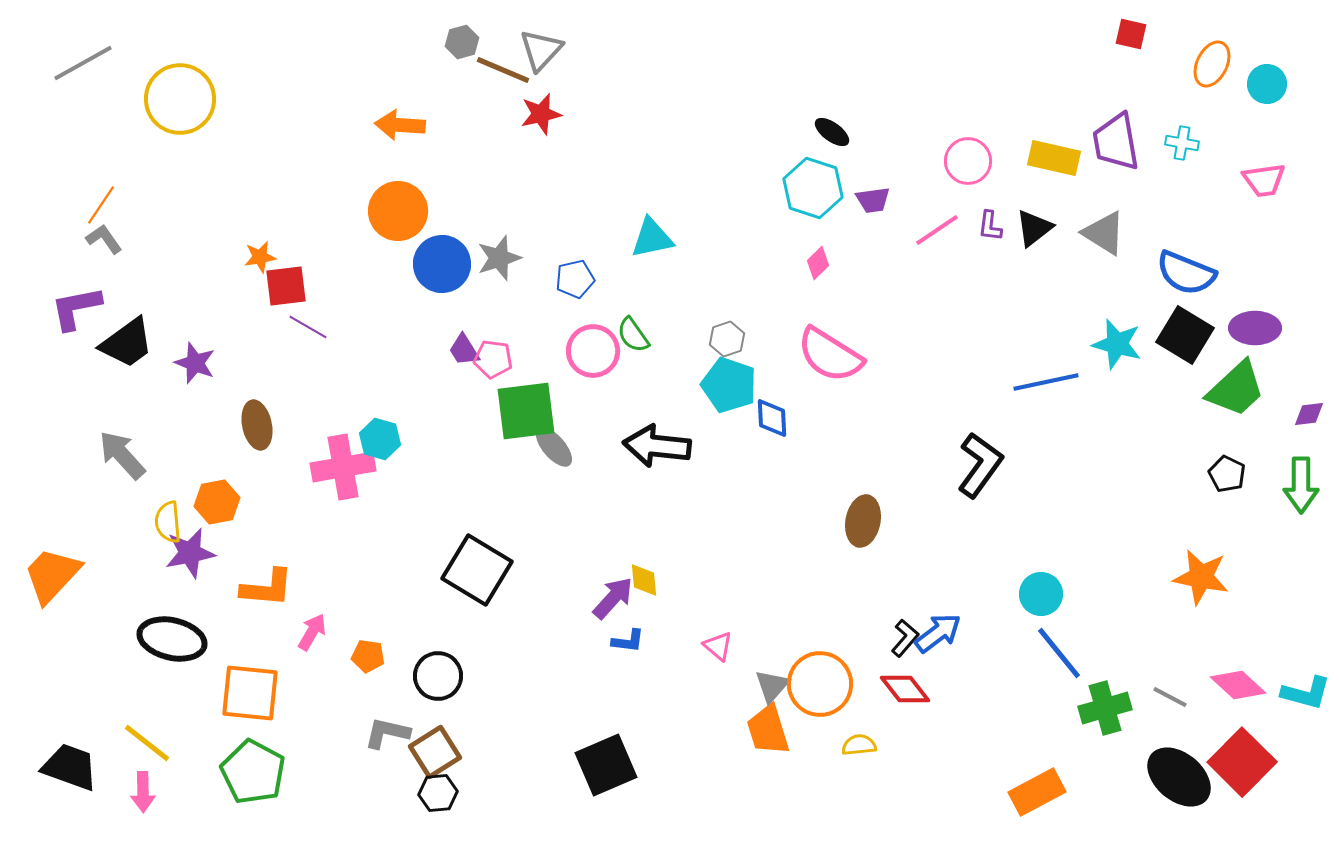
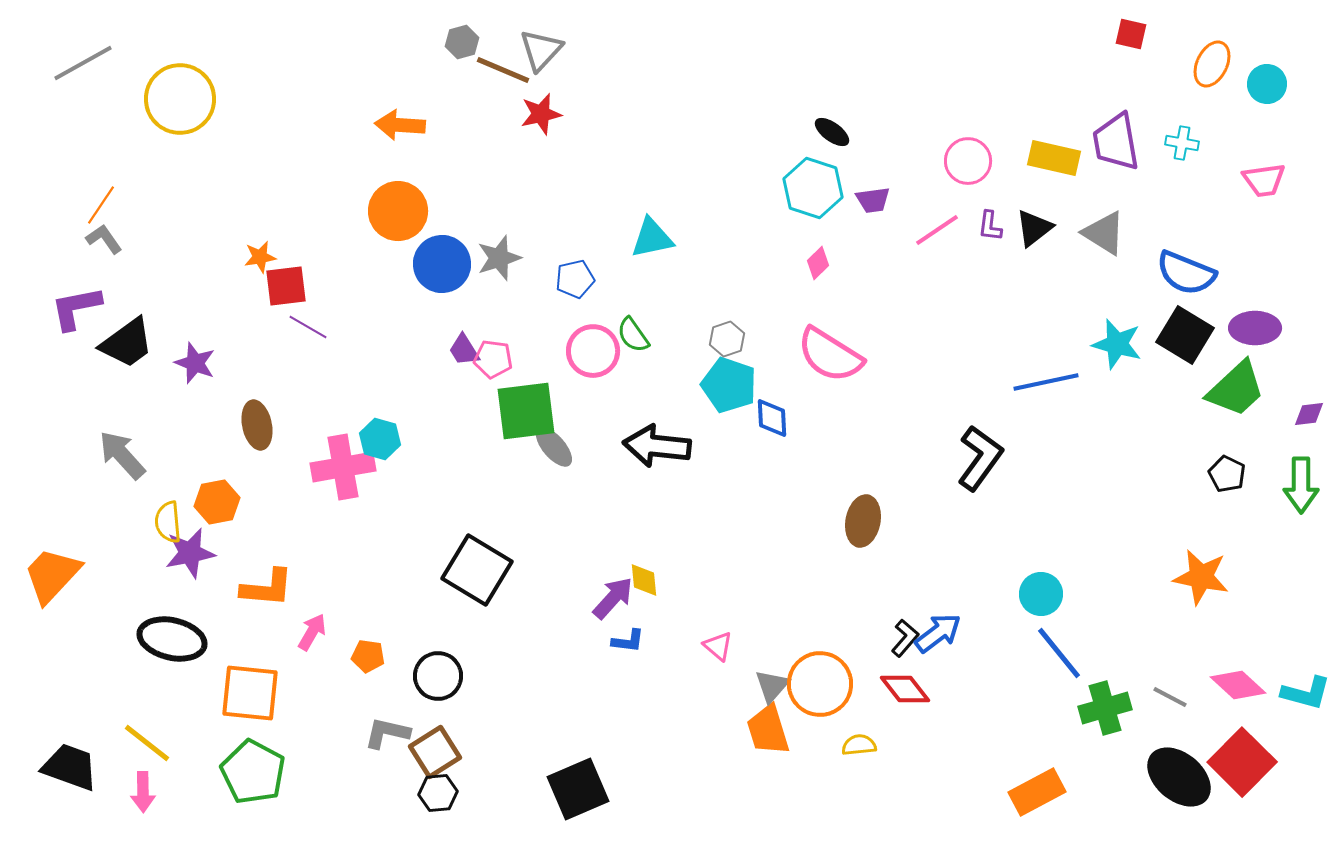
black L-shape at (980, 465): moved 7 px up
black square at (606, 765): moved 28 px left, 24 px down
